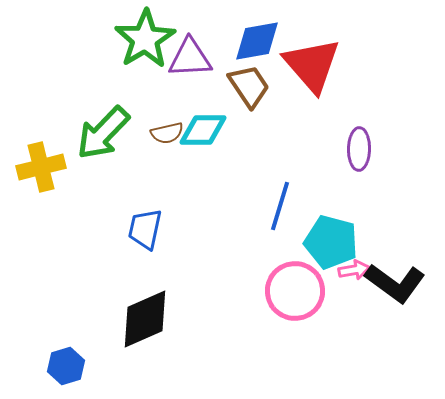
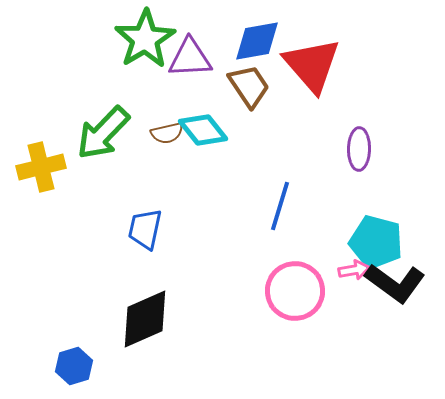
cyan diamond: rotated 51 degrees clockwise
cyan pentagon: moved 45 px right
blue hexagon: moved 8 px right
